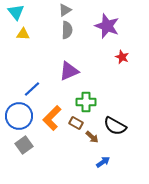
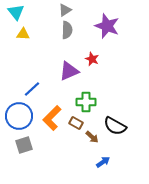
red star: moved 30 px left, 2 px down
gray square: rotated 18 degrees clockwise
